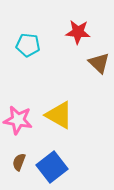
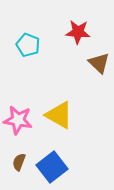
cyan pentagon: rotated 15 degrees clockwise
